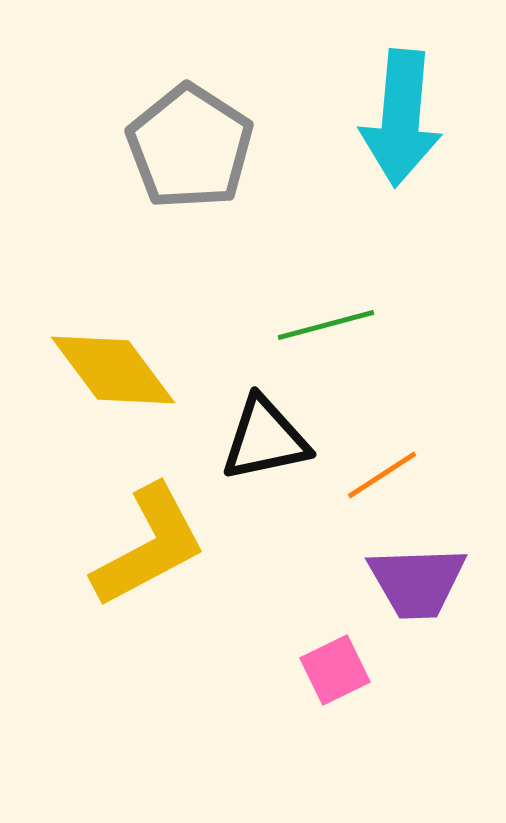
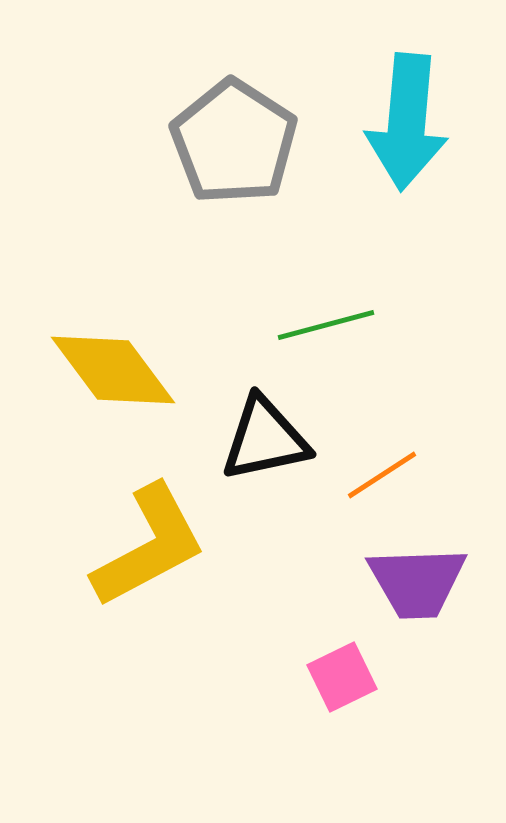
cyan arrow: moved 6 px right, 4 px down
gray pentagon: moved 44 px right, 5 px up
pink square: moved 7 px right, 7 px down
